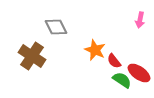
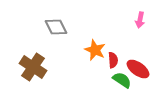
brown cross: moved 1 px right, 11 px down
red semicircle: moved 1 px left, 1 px up; rotated 147 degrees counterclockwise
red ellipse: moved 1 px left, 4 px up
